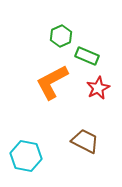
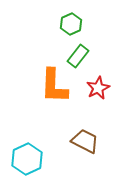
green hexagon: moved 10 px right, 12 px up
green rectangle: moved 9 px left; rotated 75 degrees counterclockwise
orange L-shape: moved 2 px right, 4 px down; rotated 60 degrees counterclockwise
cyan hexagon: moved 1 px right, 3 px down; rotated 24 degrees clockwise
